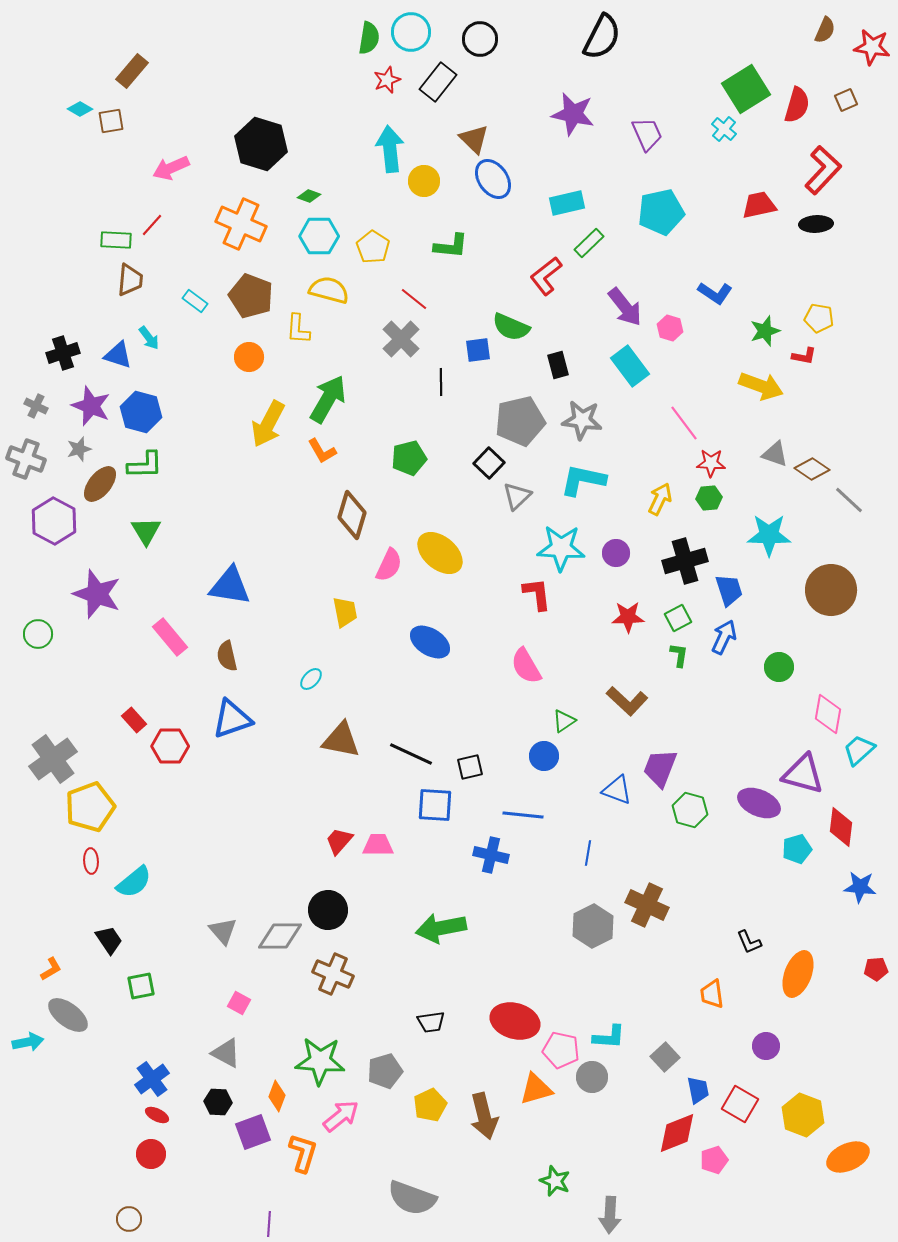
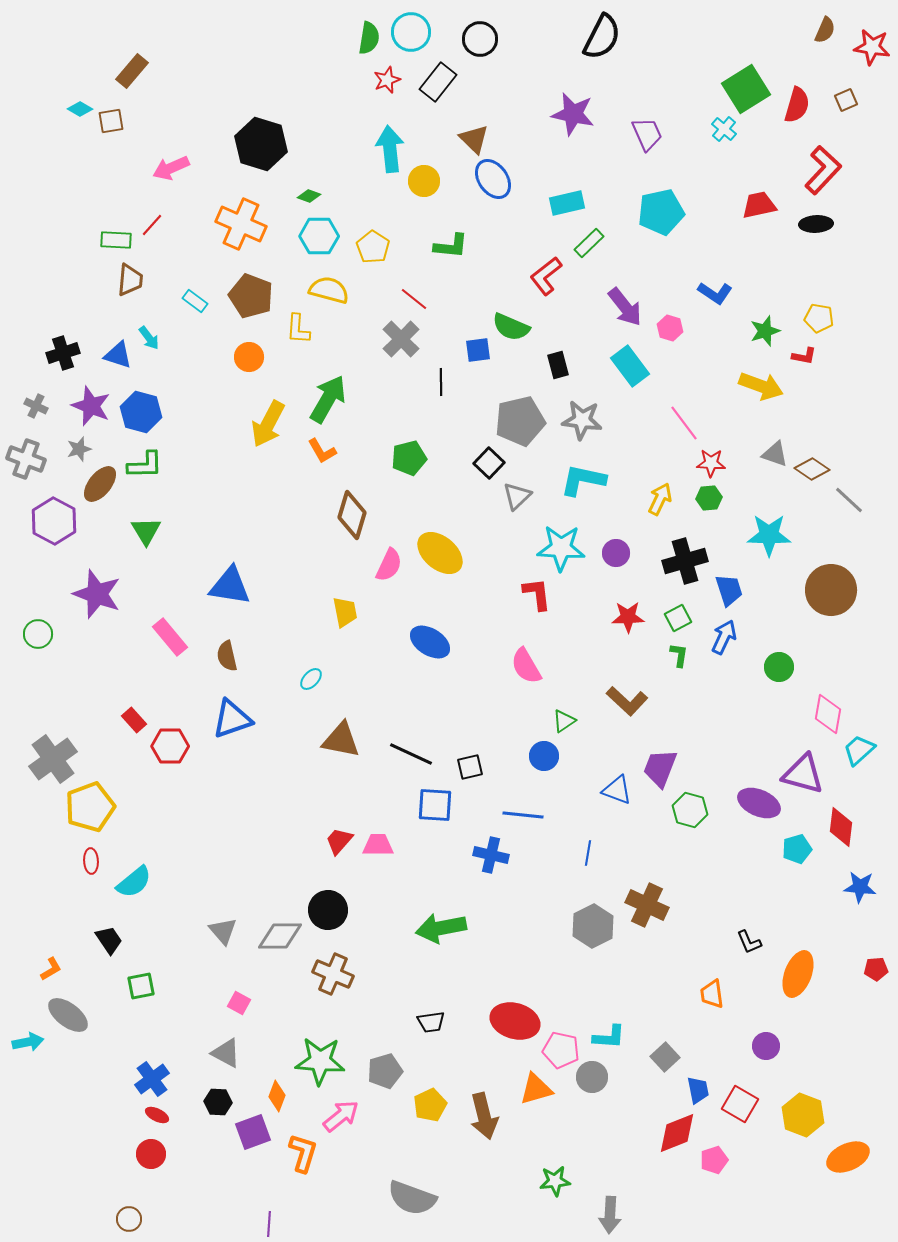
green star at (555, 1181): rotated 28 degrees counterclockwise
